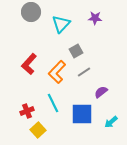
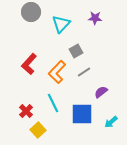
red cross: moved 1 px left; rotated 24 degrees counterclockwise
